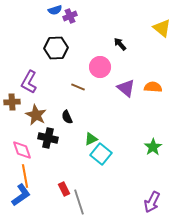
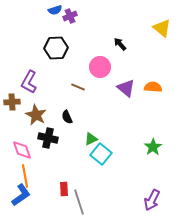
red rectangle: rotated 24 degrees clockwise
purple arrow: moved 2 px up
